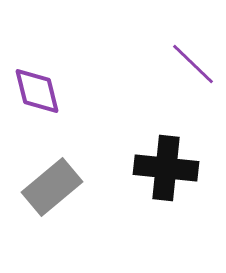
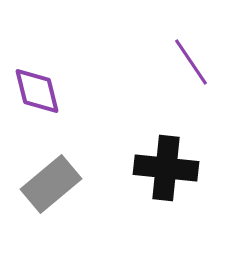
purple line: moved 2 px left, 2 px up; rotated 12 degrees clockwise
gray rectangle: moved 1 px left, 3 px up
